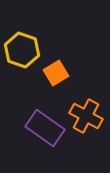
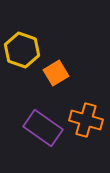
orange cross: moved 4 px down; rotated 12 degrees counterclockwise
purple rectangle: moved 2 px left
